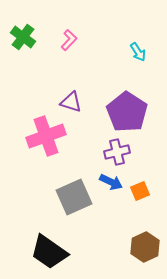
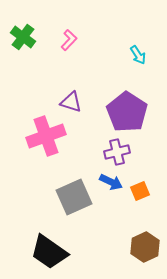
cyan arrow: moved 3 px down
